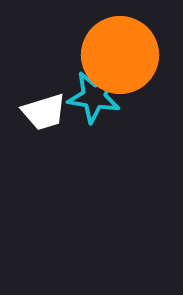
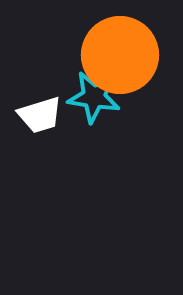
white trapezoid: moved 4 px left, 3 px down
